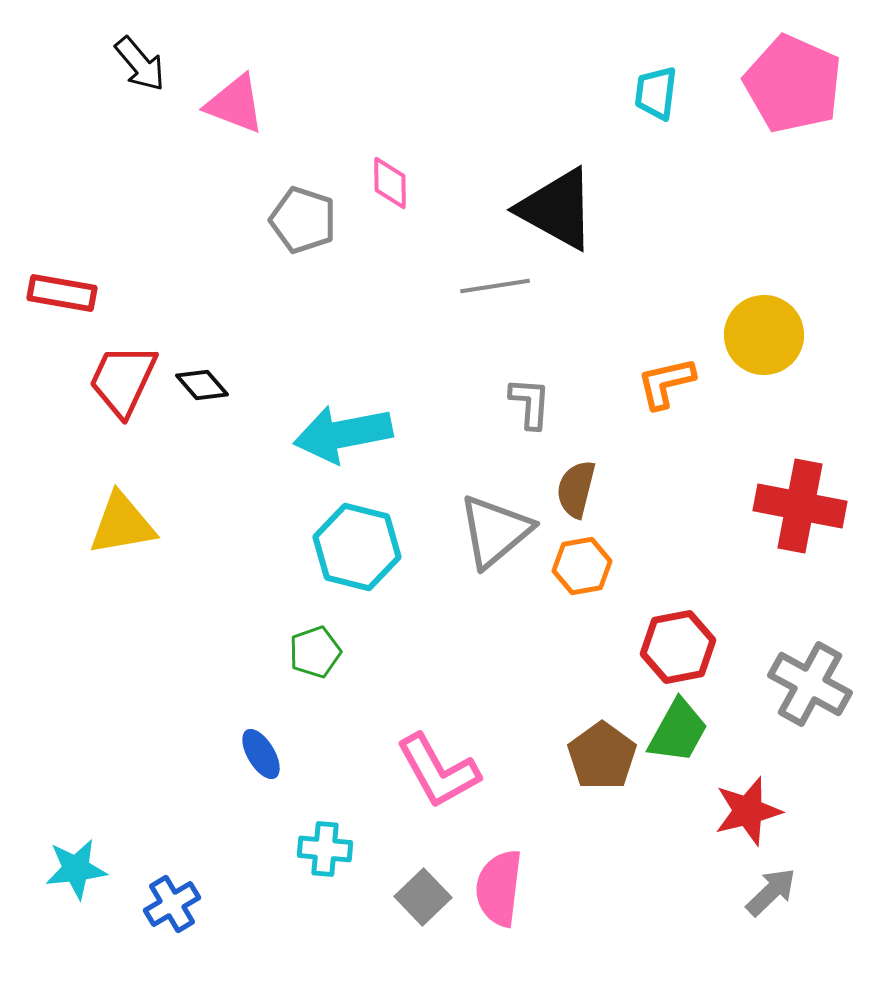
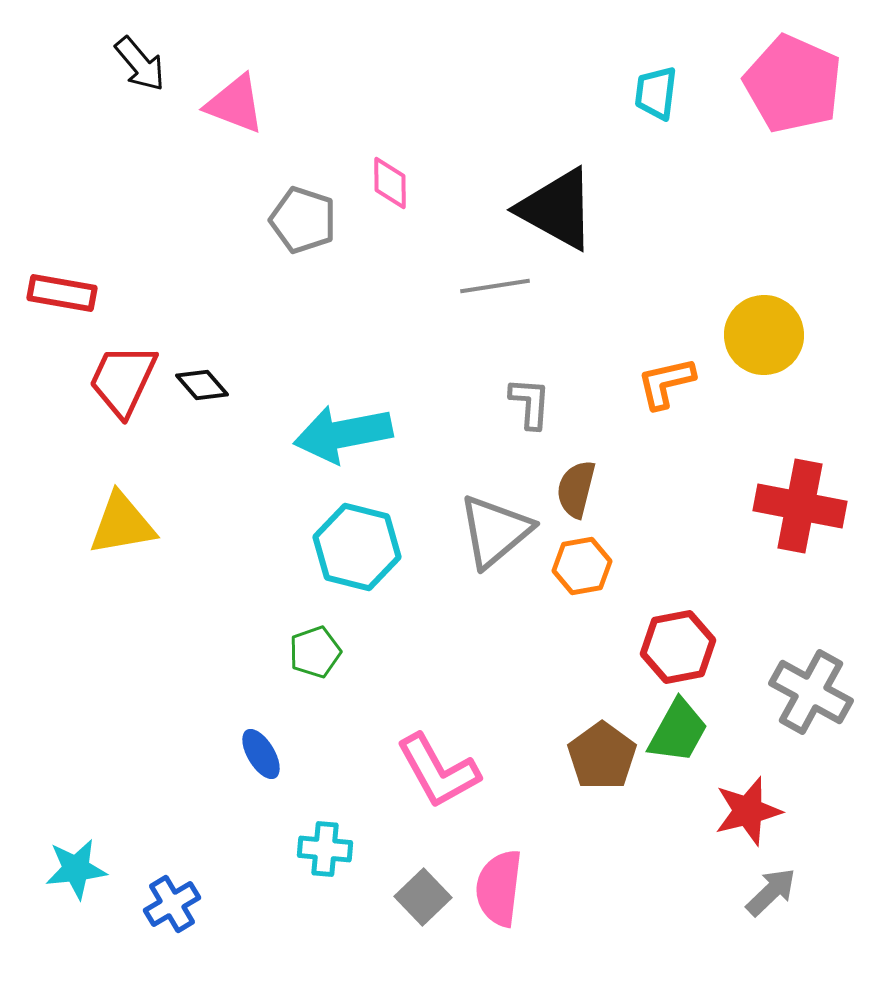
gray cross: moved 1 px right, 8 px down
